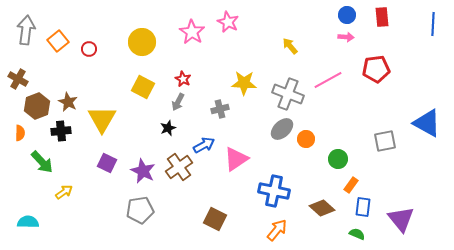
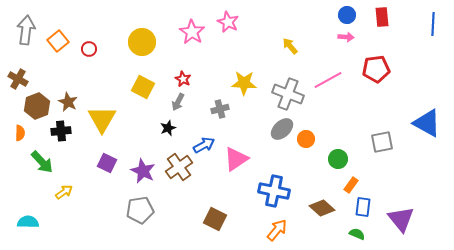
gray square at (385, 141): moved 3 px left, 1 px down
